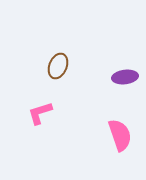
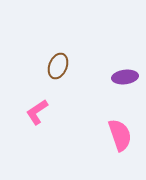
pink L-shape: moved 3 px left, 1 px up; rotated 16 degrees counterclockwise
